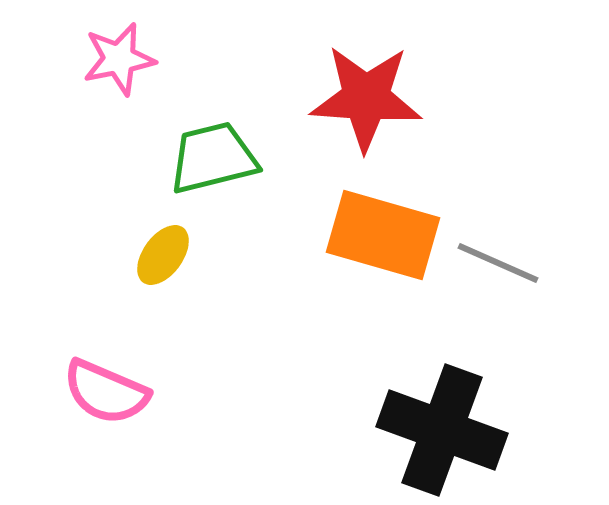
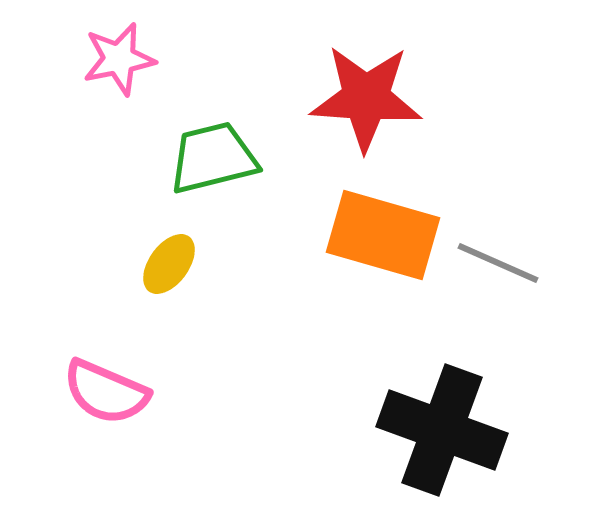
yellow ellipse: moved 6 px right, 9 px down
